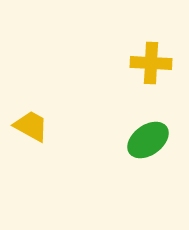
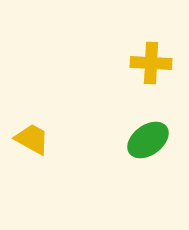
yellow trapezoid: moved 1 px right, 13 px down
